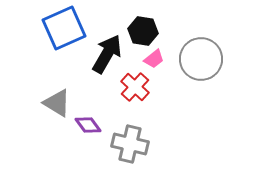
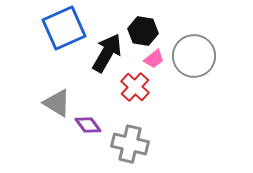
black arrow: moved 1 px up
gray circle: moved 7 px left, 3 px up
